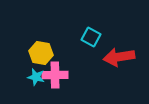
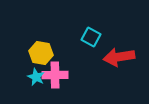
cyan star: rotated 12 degrees clockwise
